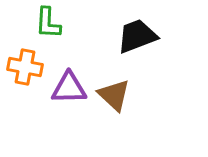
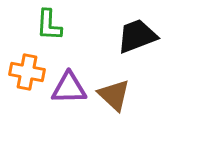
green L-shape: moved 1 px right, 2 px down
orange cross: moved 2 px right, 5 px down
